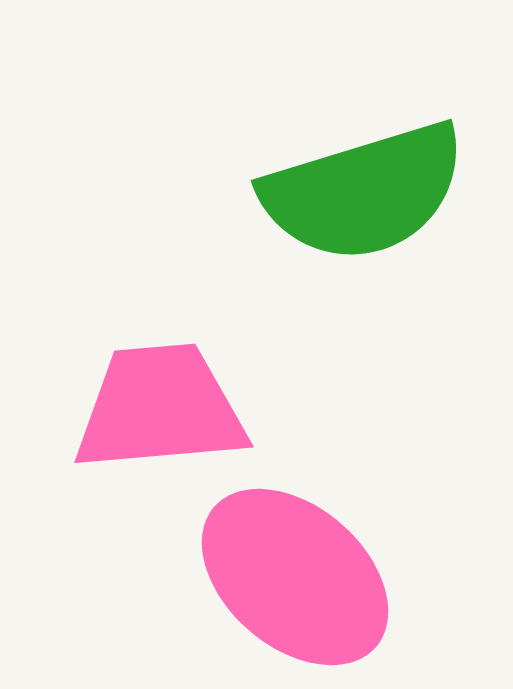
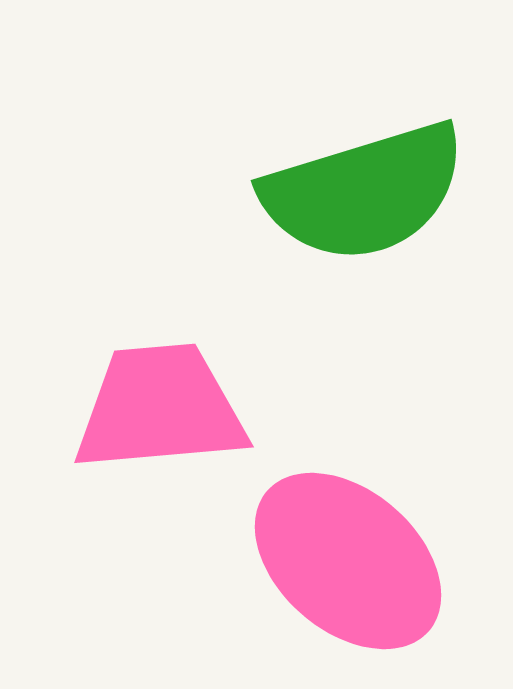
pink ellipse: moved 53 px right, 16 px up
